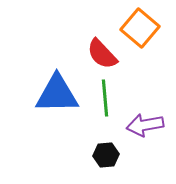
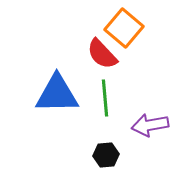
orange square: moved 16 px left
purple arrow: moved 5 px right
